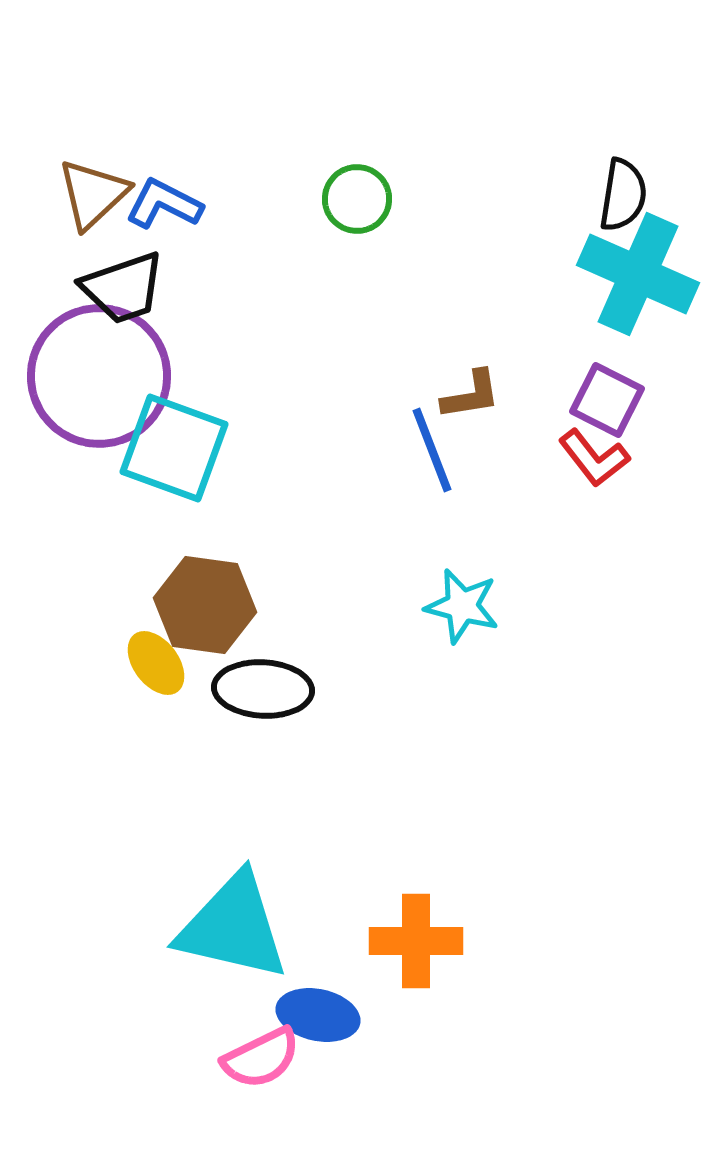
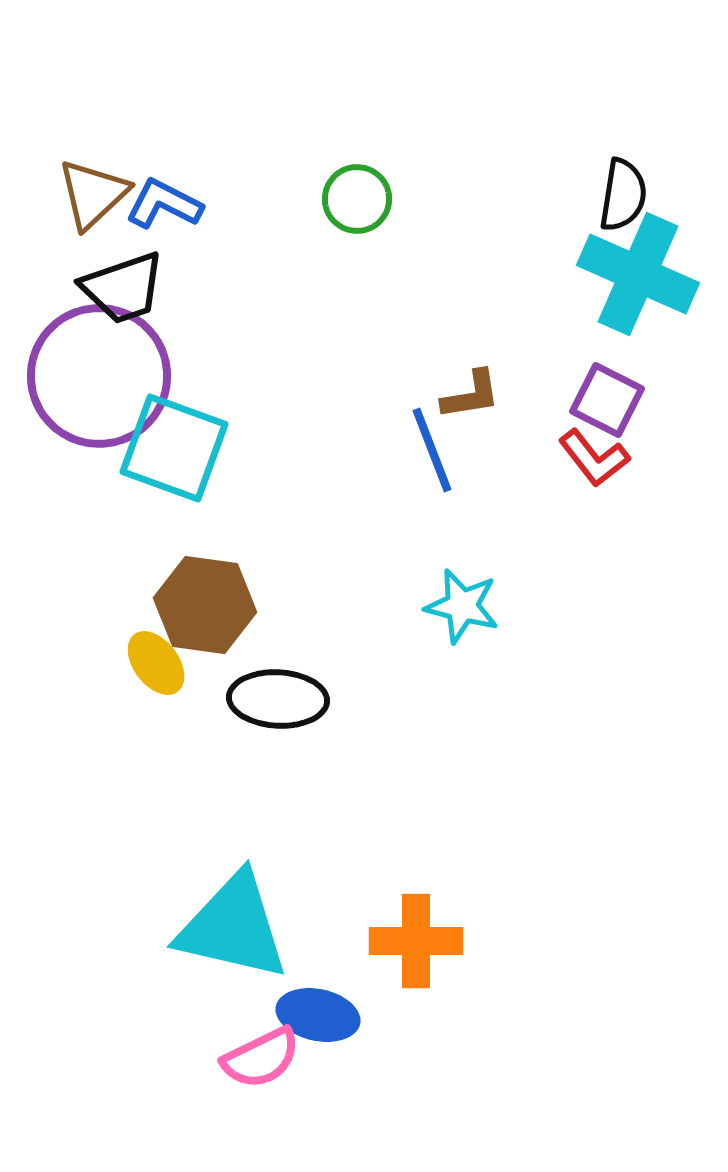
black ellipse: moved 15 px right, 10 px down
